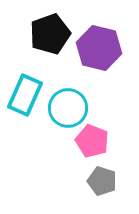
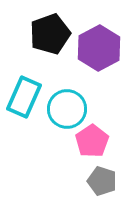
purple hexagon: rotated 18 degrees clockwise
cyan rectangle: moved 1 px left, 2 px down
cyan circle: moved 1 px left, 1 px down
pink pentagon: rotated 16 degrees clockwise
